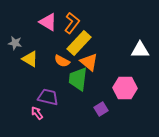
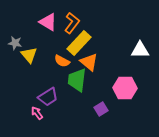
yellow triangle: moved 1 px left, 4 px up; rotated 18 degrees clockwise
green trapezoid: moved 1 px left, 1 px down
purple trapezoid: rotated 135 degrees clockwise
